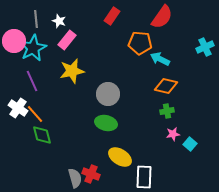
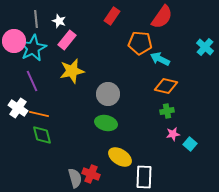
cyan cross: rotated 24 degrees counterclockwise
orange line: moved 4 px right; rotated 36 degrees counterclockwise
